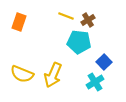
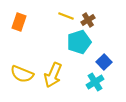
cyan pentagon: rotated 25 degrees counterclockwise
